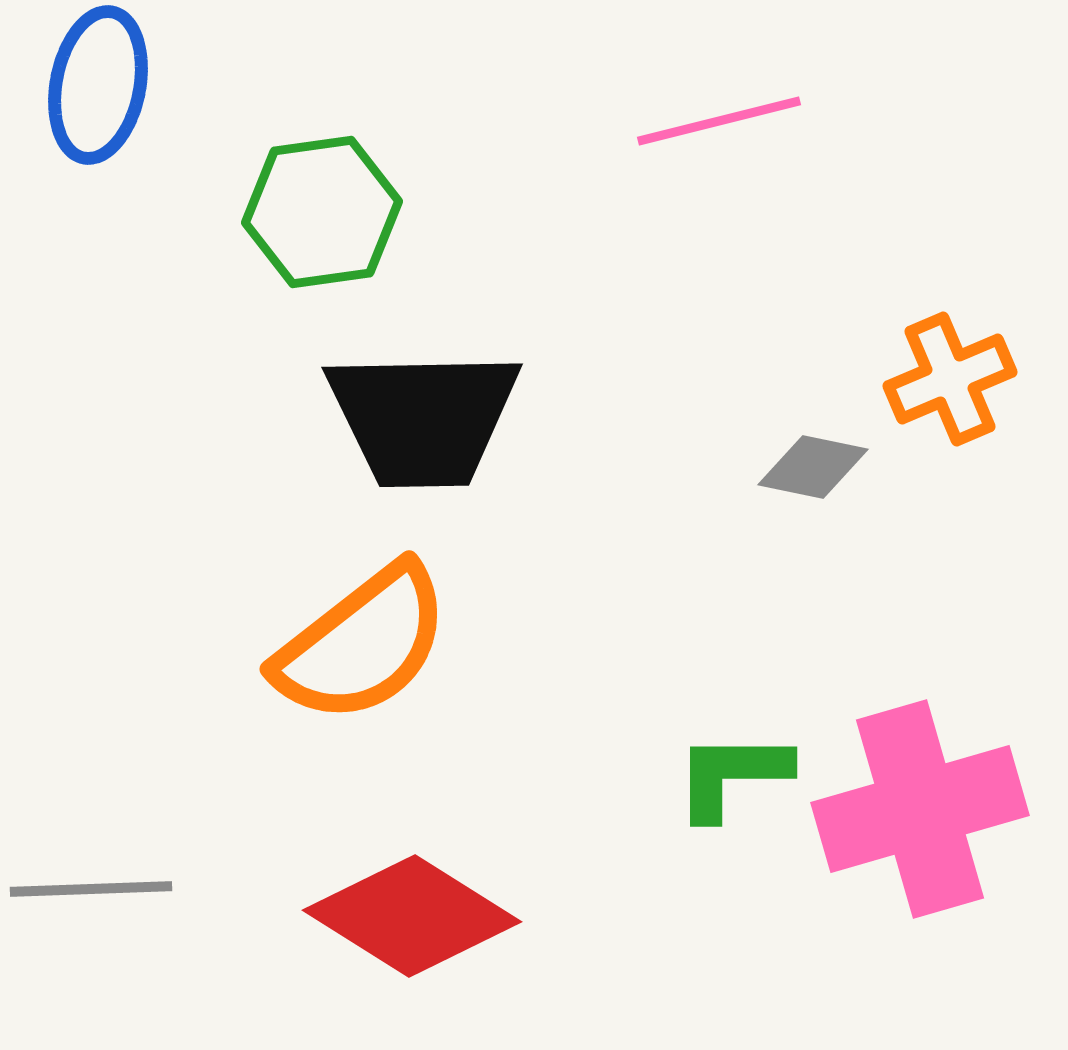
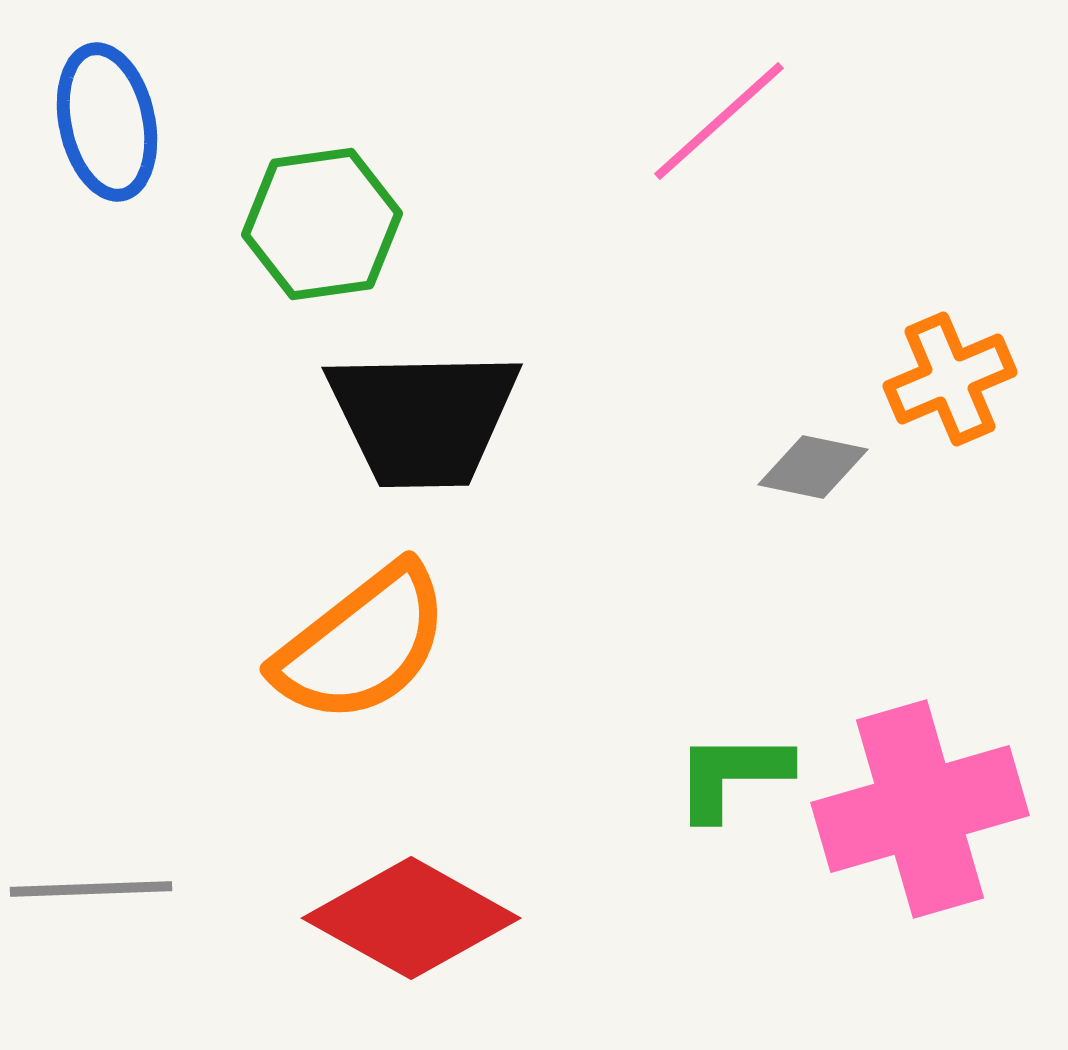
blue ellipse: moved 9 px right, 37 px down; rotated 23 degrees counterclockwise
pink line: rotated 28 degrees counterclockwise
green hexagon: moved 12 px down
red diamond: moved 1 px left, 2 px down; rotated 3 degrees counterclockwise
